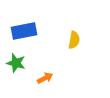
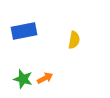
green star: moved 7 px right, 16 px down
